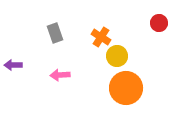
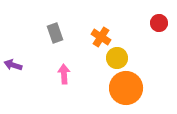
yellow circle: moved 2 px down
purple arrow: rotated 18 degrees clockwise
pink arrow: moved 4 px right, 1 px up; rotated 90 degrees clockwise
